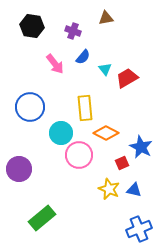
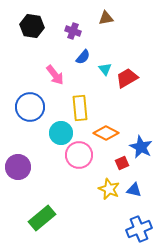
pink arrow: moved 11 px down
yellow rectangle: moved 5 px left
purple circle: moved 1 px left, 2 px up
